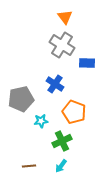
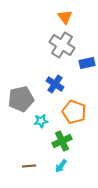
blue rectangle: rotated 14 degrees counterclockwise
